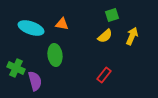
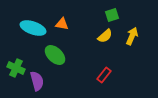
cyan ellipse: moved 2 px right
green ellipse: rotated 40 degrees counterclockwise
purple semicircle: moved 2 px right
